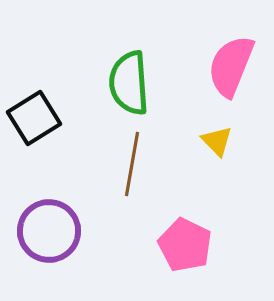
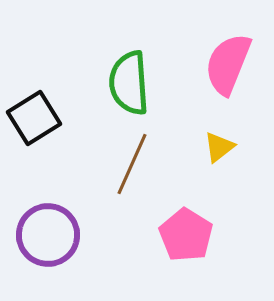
pink semicircle: moved 3 px left, 2 px up
yellow triangle: moved 2 px right, 6 px down; rotated 36 degrees clockwise
brown line: rotated 14 degrees clockwise
purple circle: moved 1 px left, 4 px down
pink pentagon: moved 1 px right, 10 px up; rotated 6 degrees clockwise
